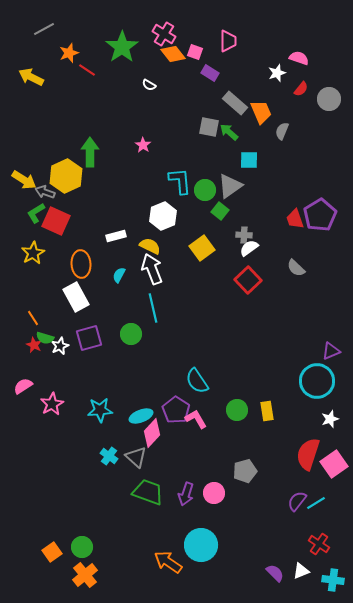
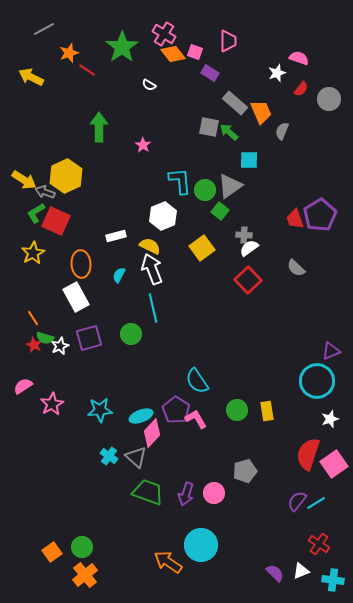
green arrow at (90, 152): moved 9 px right, 25 px up
